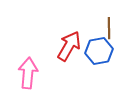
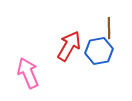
pink arrow: rotated 28 degrees counterclockwise
